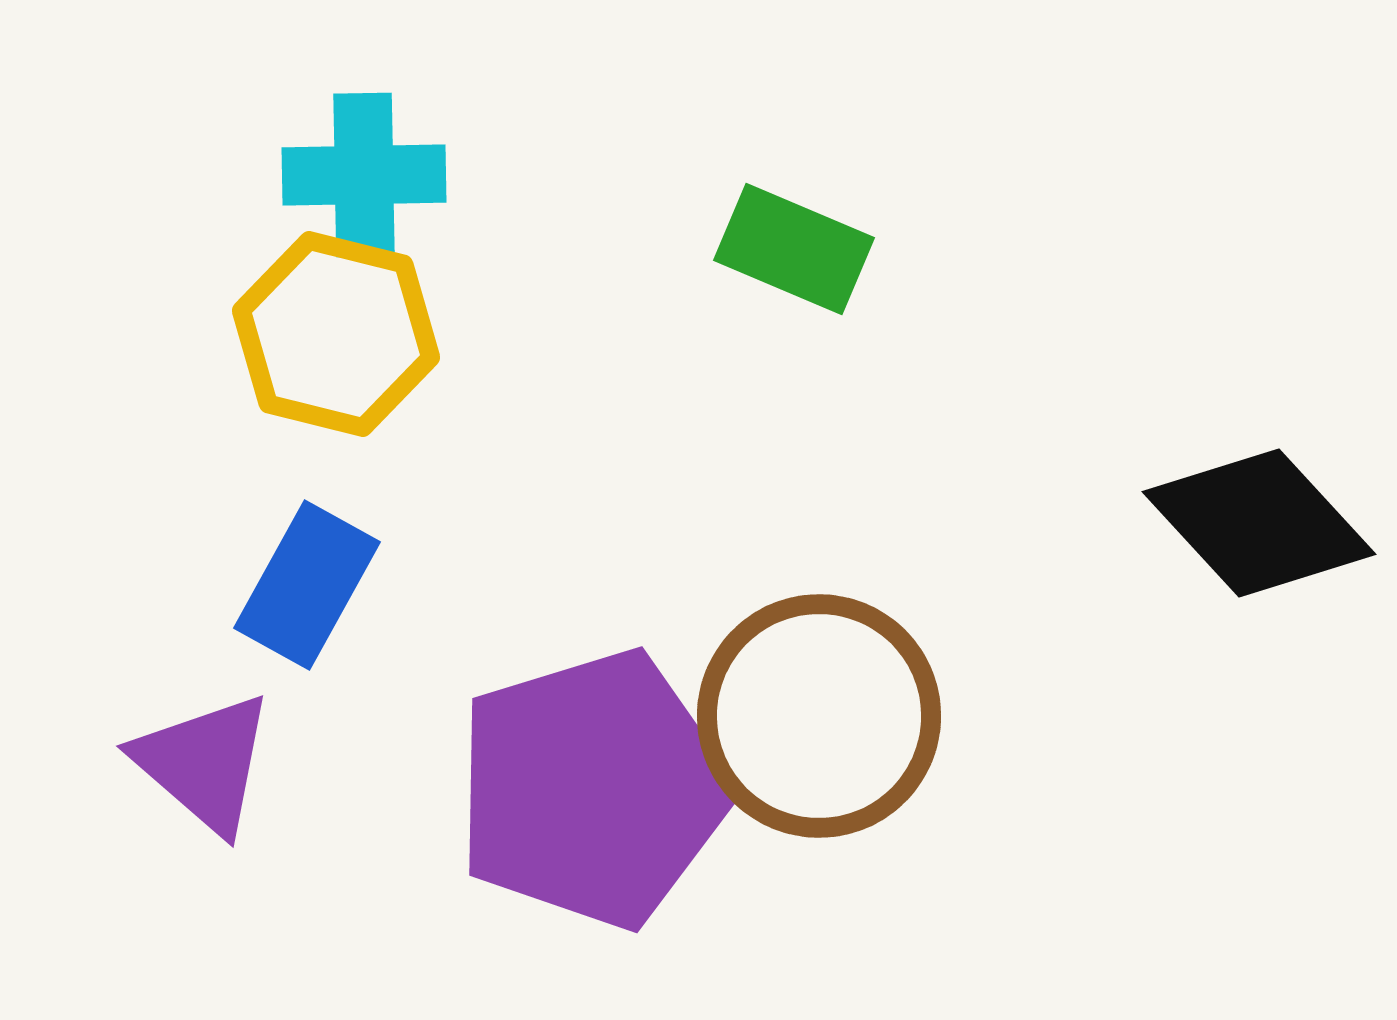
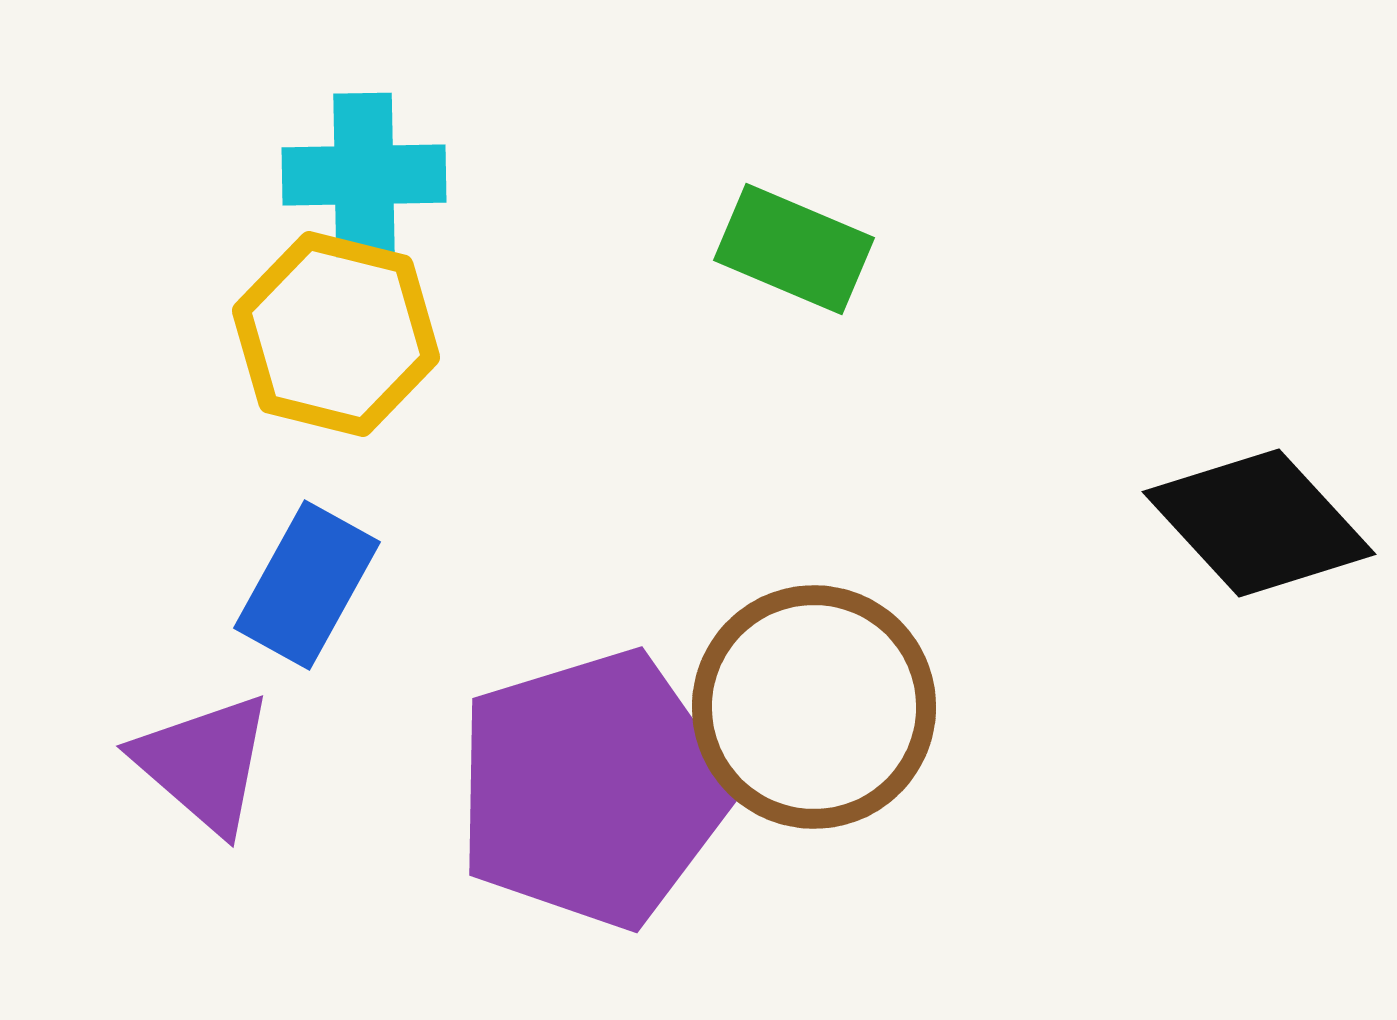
brown circle: moved 5 px left, 9 px up
